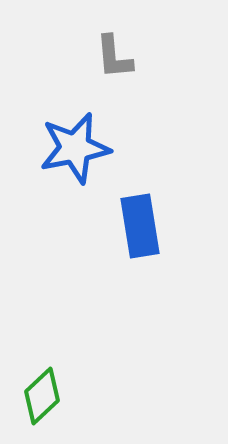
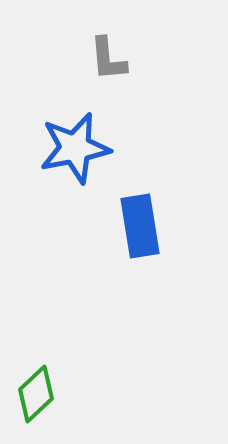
gray L-shape: moved 6 px left, 2 px down
green diamond: moved 6 px left, 2 px up
